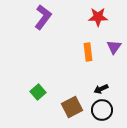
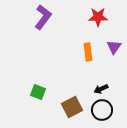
green square: rotated 28 degrees counterclockwise
